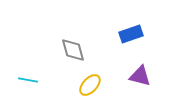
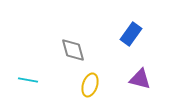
blue rectangle: rotated 35 degrees counterclockwise
purple triangle: moved 3 px down
yellow ellipse: rotated 25 degrees counterclockwise
